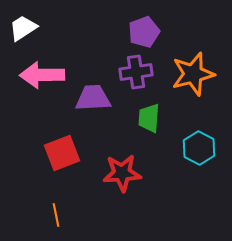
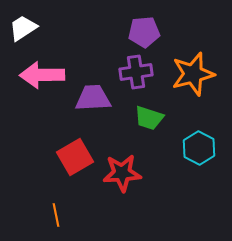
purple pentagon: rotated 16 degrees clockwise
green trapezoid: rotated 76 degrees counterclockwise
red square: moved 13 px right, 4 px down; rotated 9 degrees counterclockwise
